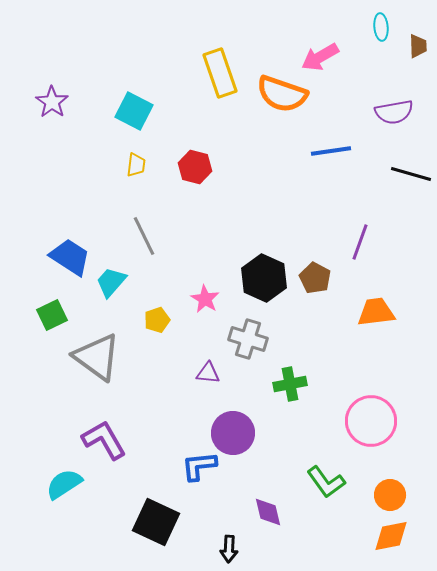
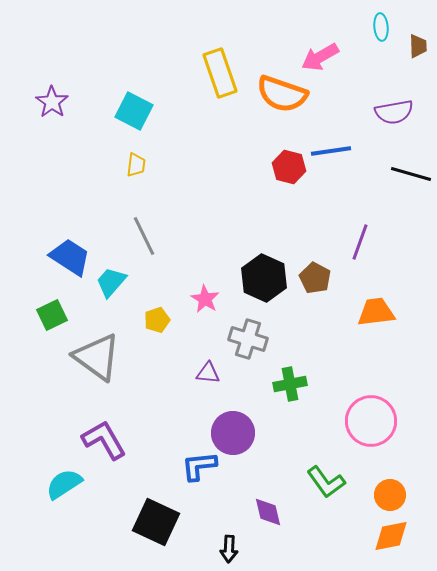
red hexagon: moved 94 px right
